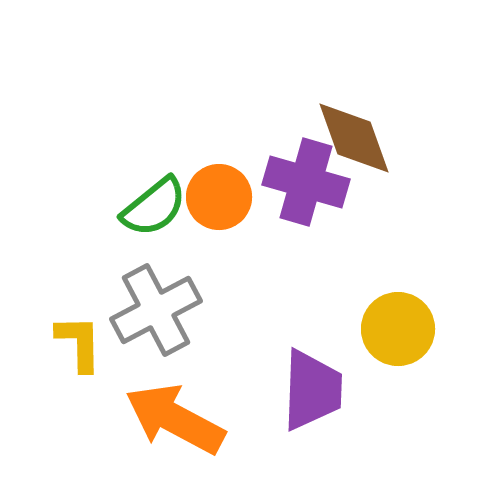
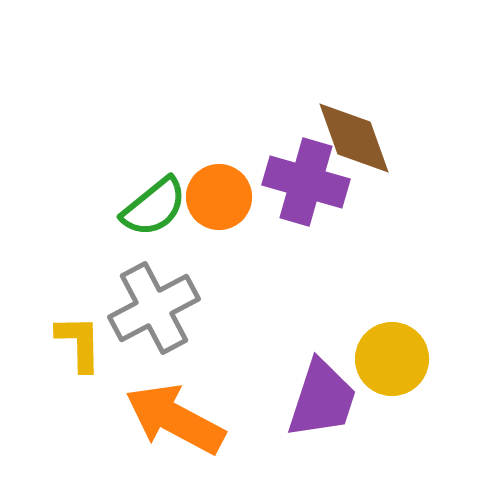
gray cross: moved 2 px left, 2 px up
yellow circle: moved 6 px left, 30 px down
purple trapezoid: moved 10 px right, 9 px down; rotated 16 degrees clockwise
